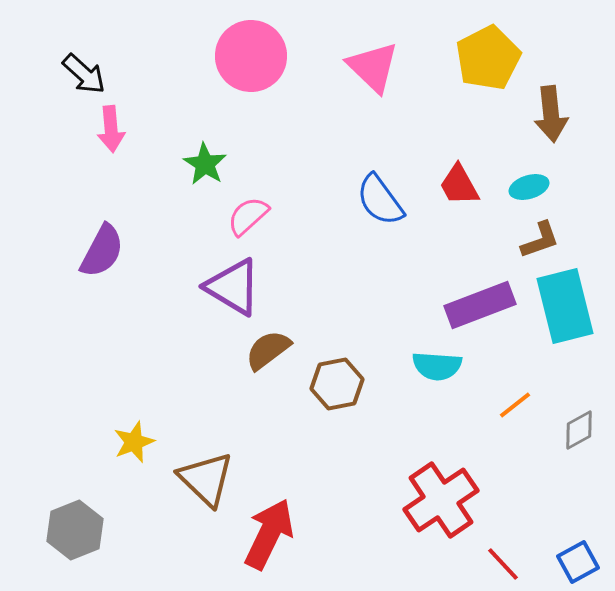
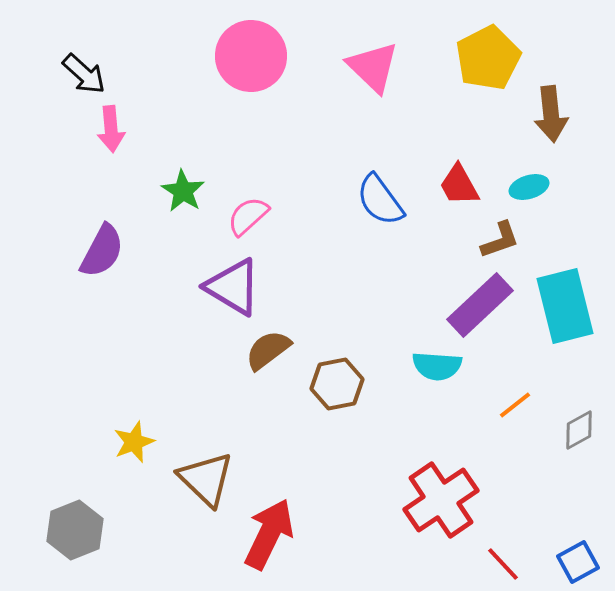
green star: moved 22 px left, 27 px down
brown L-shape: moved 40 px left
purple rectangle: rotated 22 degrees counterclockwise
